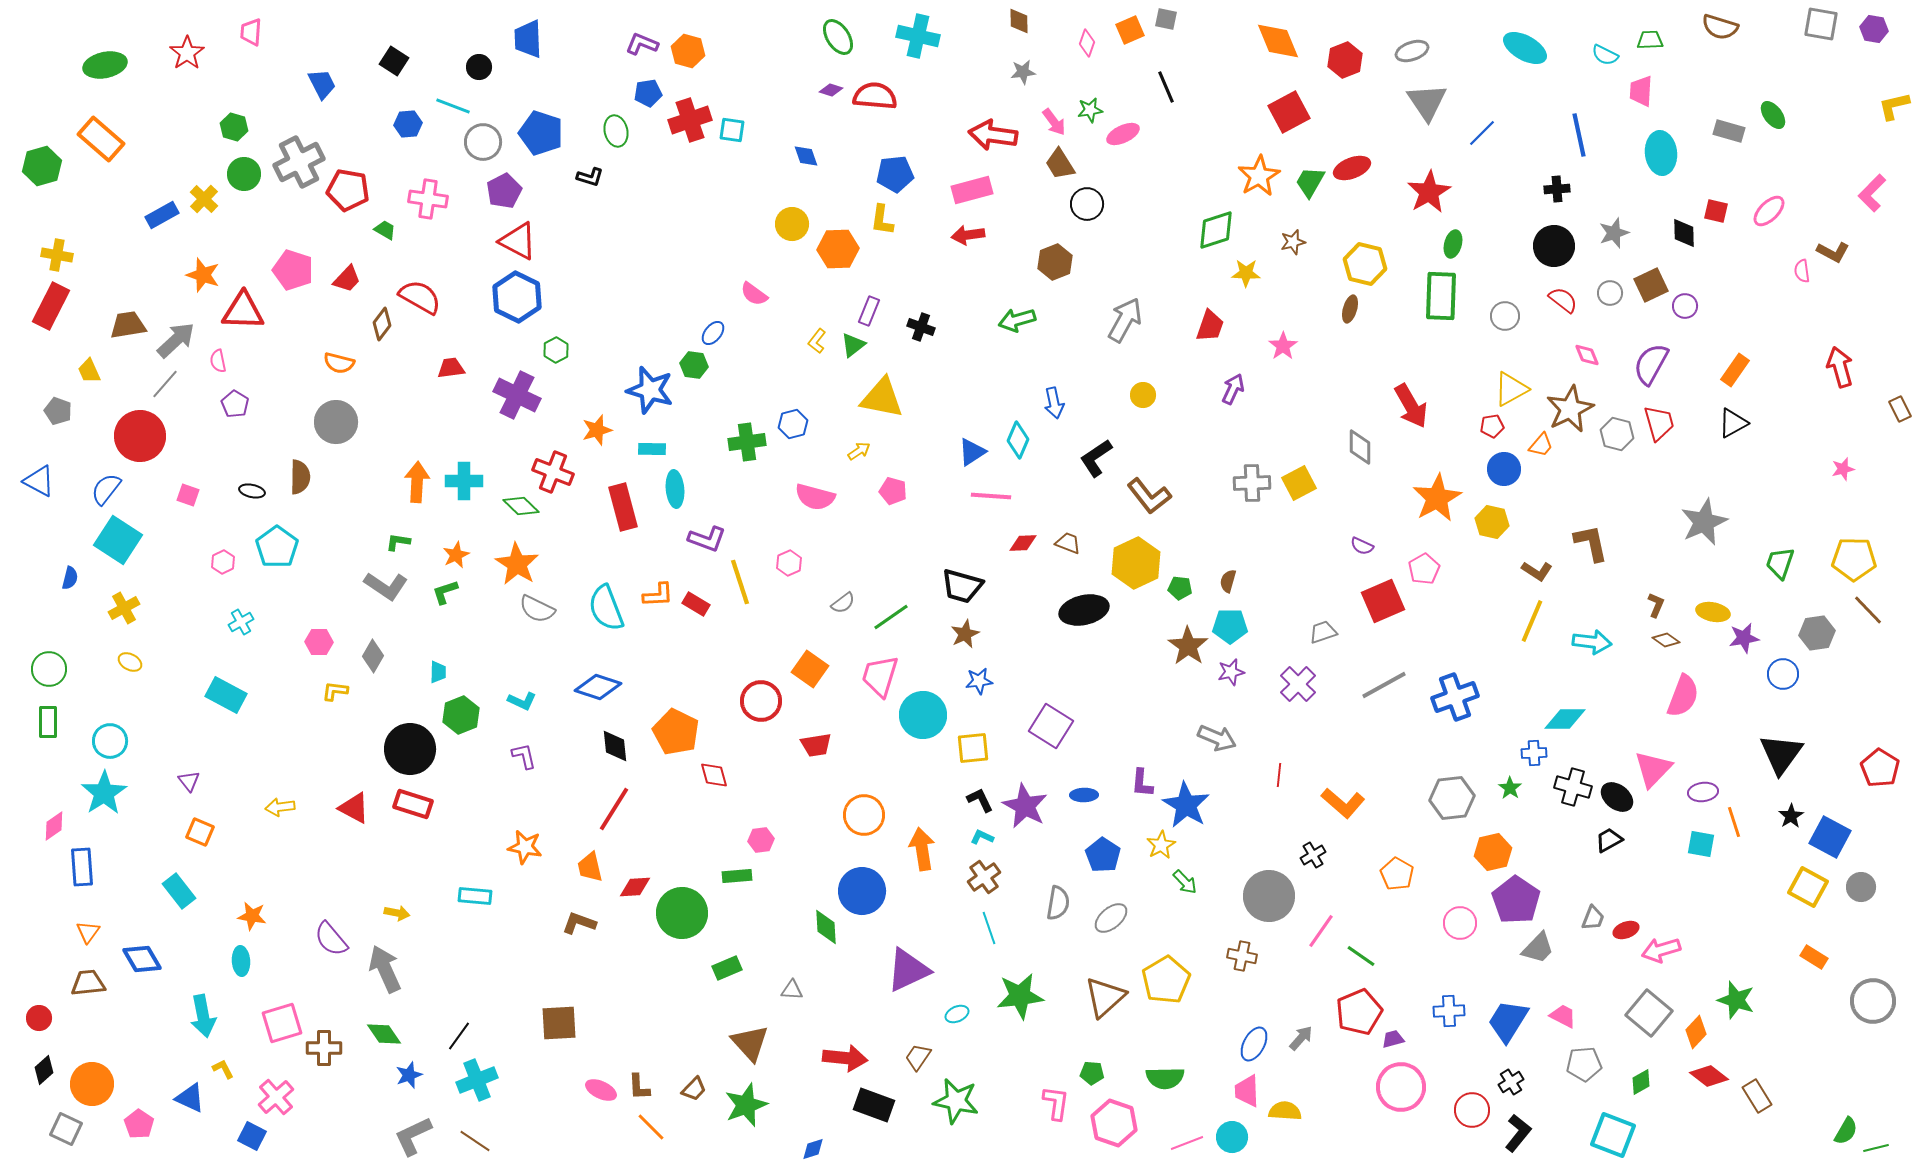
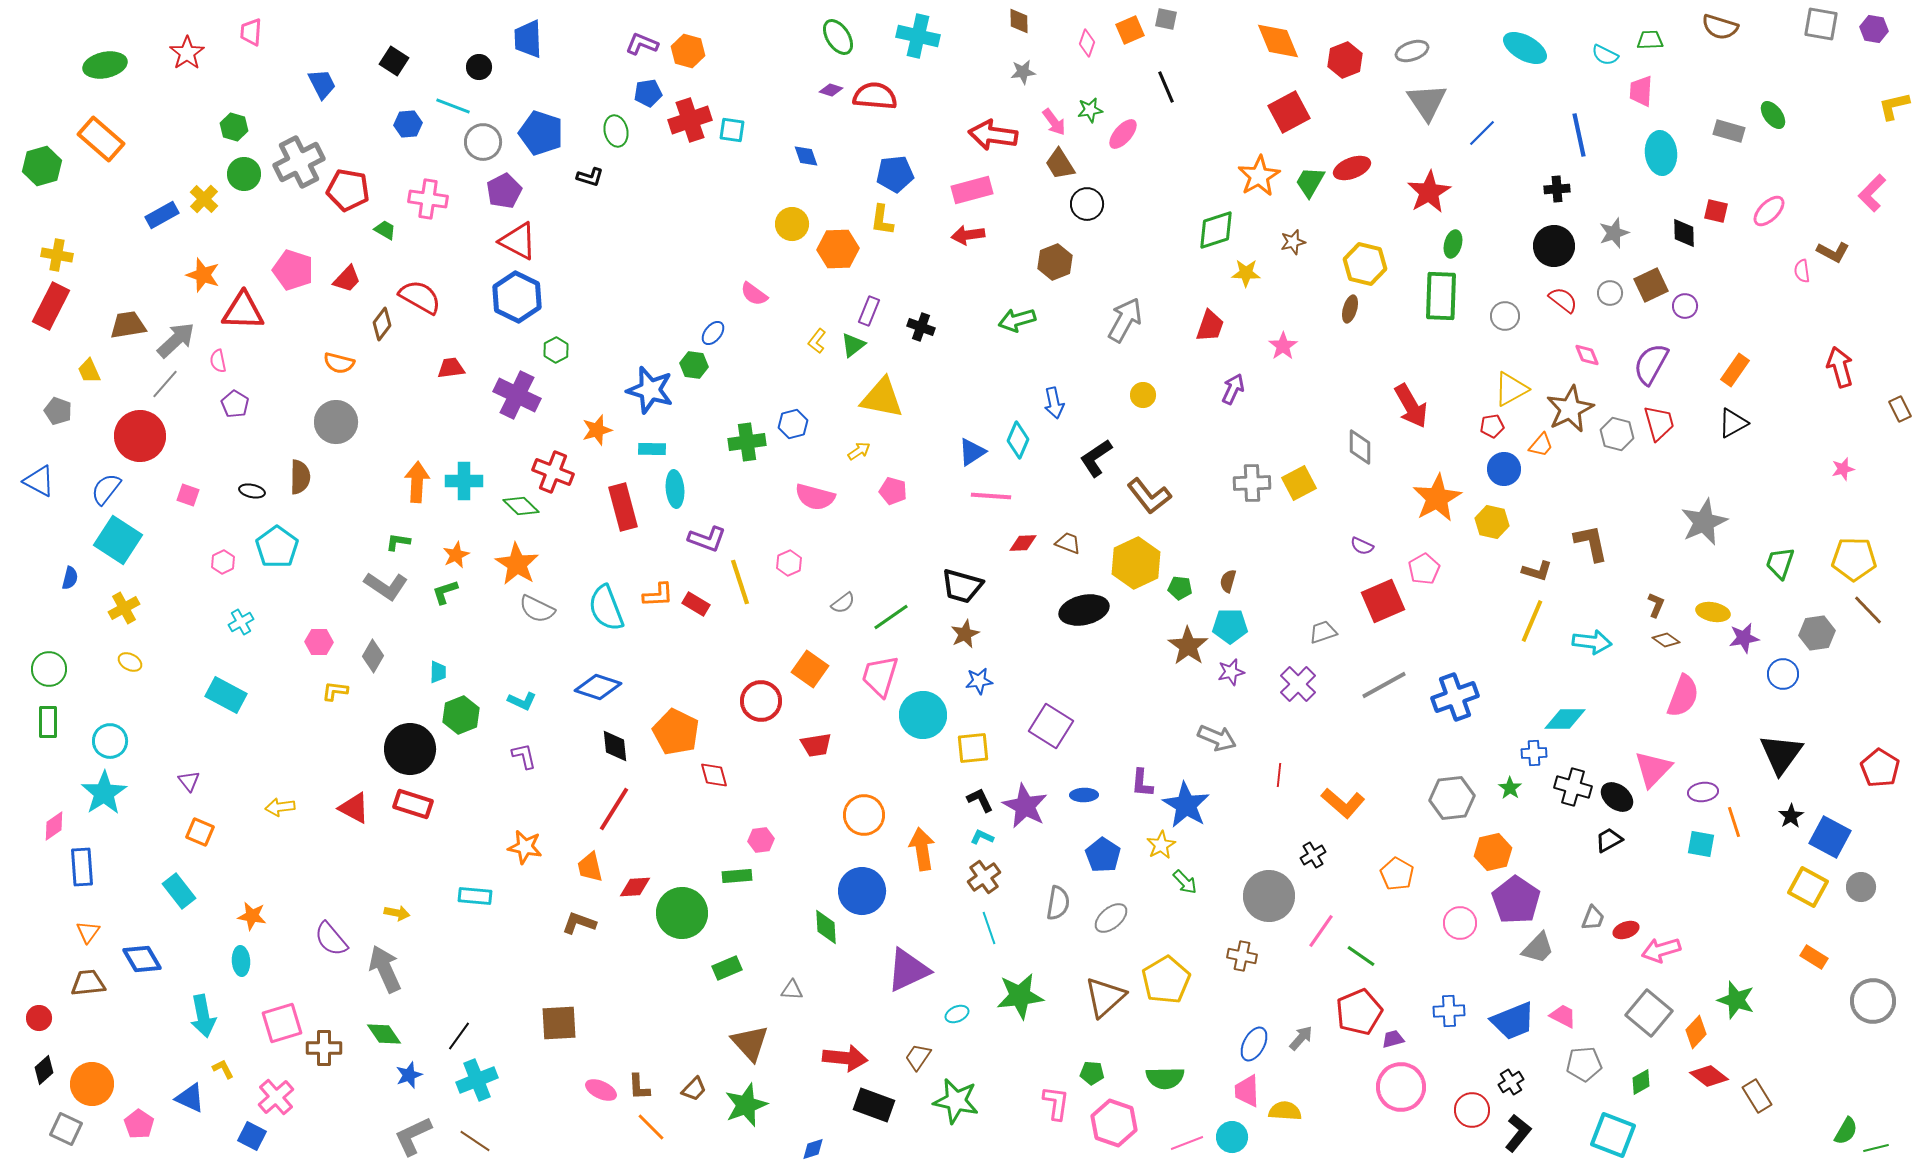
pink ellipse at (1123, 134): rotated 24 degrees counterclockwise
brown L-shape at (1537, 571): rotated 16 degrees counterclockwise
blue trapezoid at (1508, 1021): moved 5 px right; rotated 144 degrees counterclockwise
